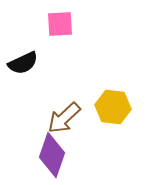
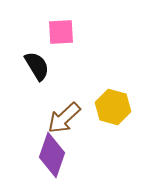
pink square: moved 1 px right, 8 px down
black semicircle: moved 14 px right, 3 px down; rotated 96 degrees counterclockwise
yellow hexagon: rotated 8 degrees clockwise
